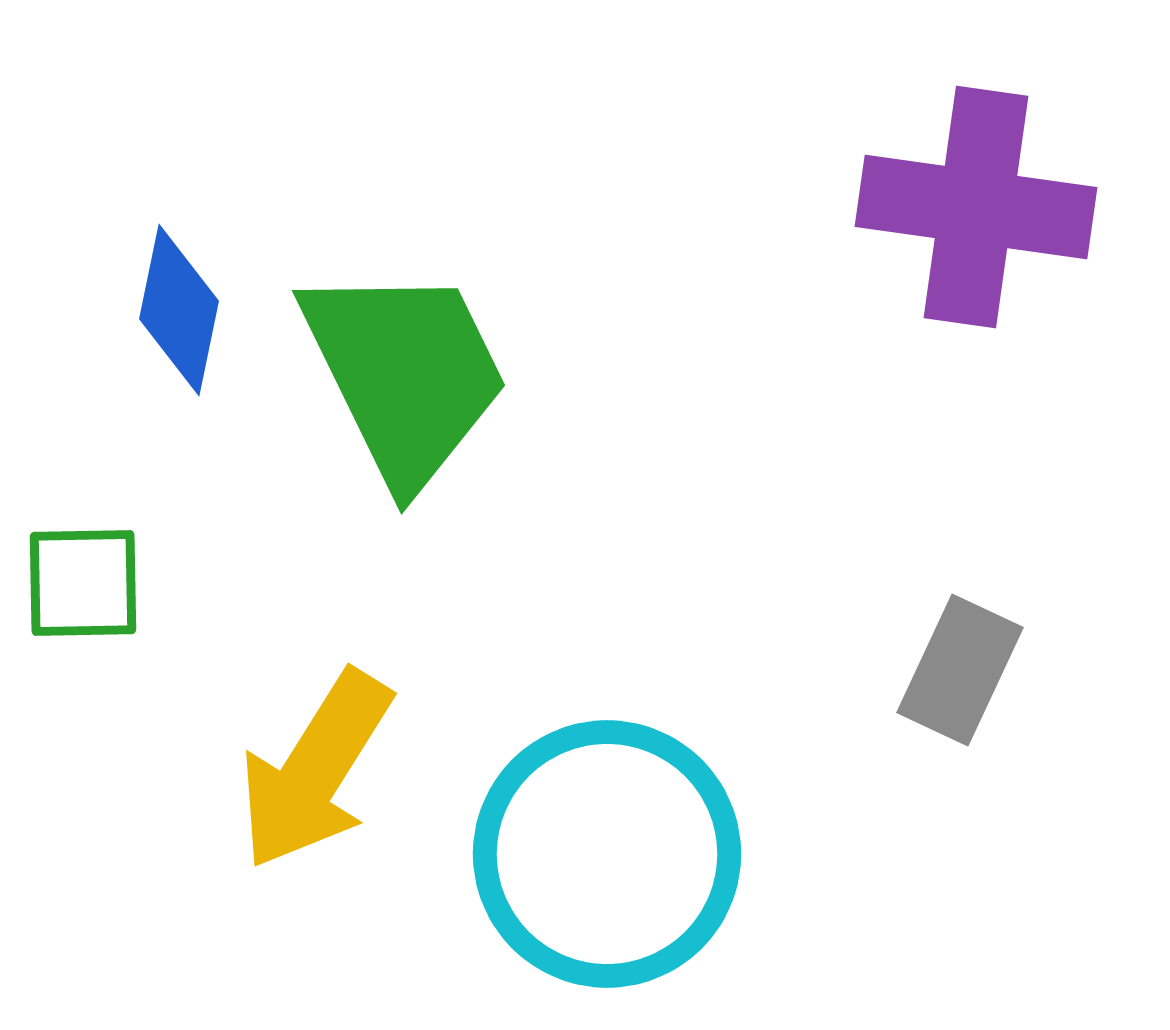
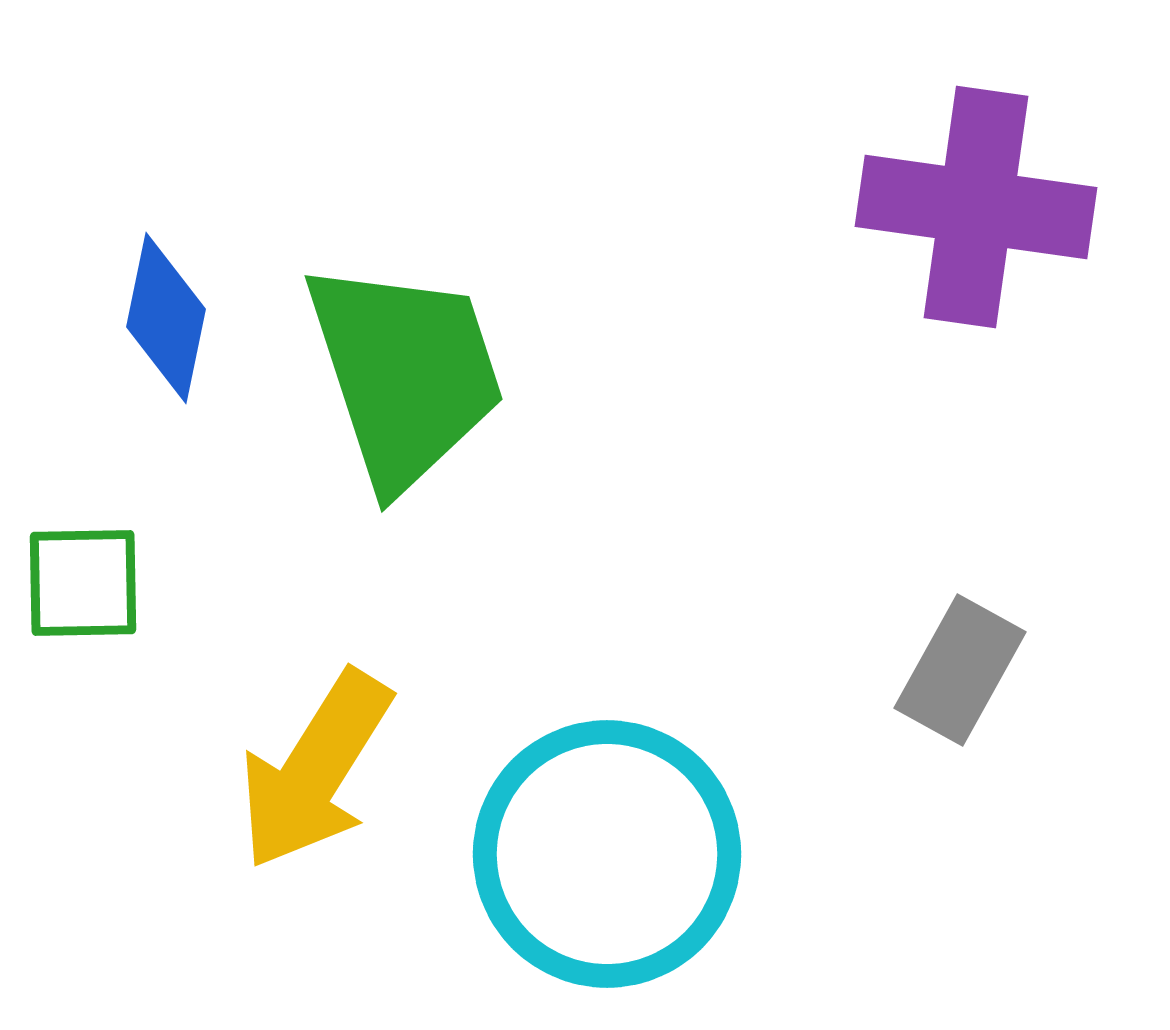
blue diamond: moved 13 px left, 8 px down
green trapezoid: rotated 8 degrees clockwise
gray rectangle: rotated 4 degrees clockwise
